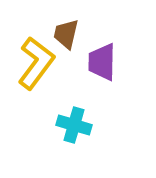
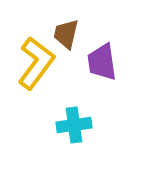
purple trapezoid: rotated 9 degrees counterclockwise
cyan cross: rotated 24 degrees counterclockwise
